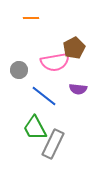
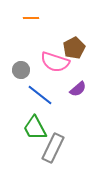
pink semicircle: rotated 28 degrees clockwise
gray circle: moved 2 px right
purple semicircle: rotated 48 degrees counterclockwise
blue line: moved 4 px left, 1 px up
gray rectangle: moved 4 px down
